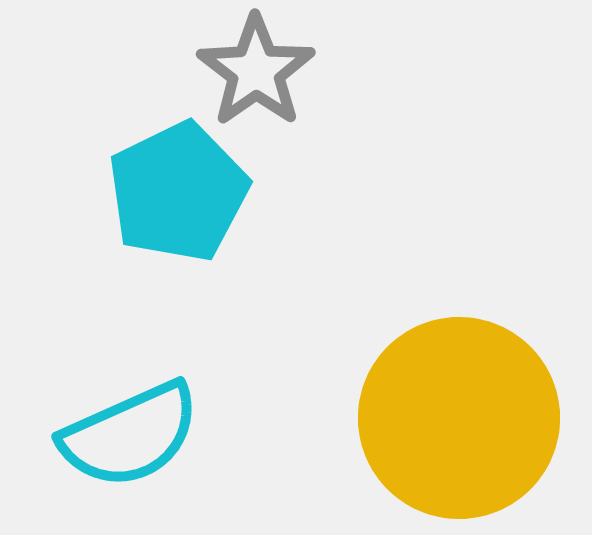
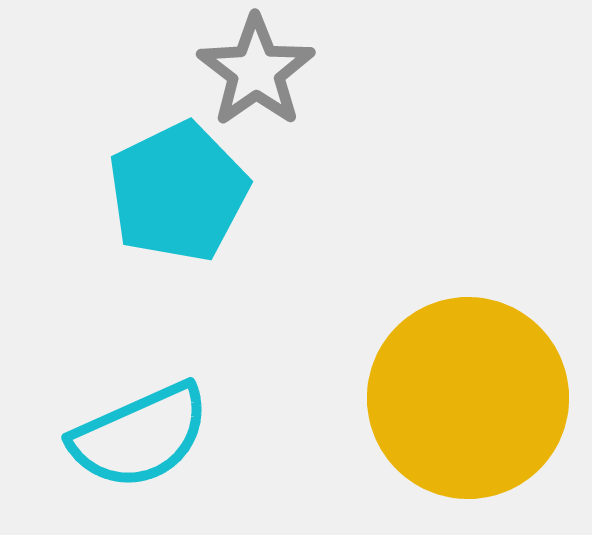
yellow circle: moved 9 px right, 20 px up
cyan semicircle: moved 10 px right, 1 px down
